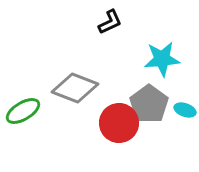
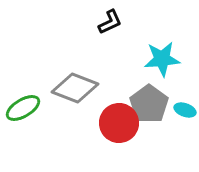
green ellipse: moved 3 px up
